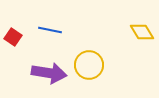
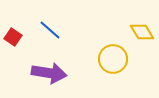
blue line: rotated 30 degrees clockwise
yellow circle: moved 24 px right, 6 px up
